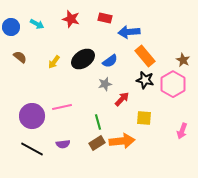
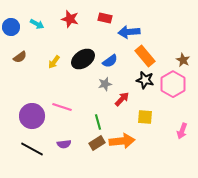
red star: moved 1 px left
brown semicircle: rotated 104 degrees clockwise
pink line: rotated 30 degrees clockwise
yellow square: moved 1 px right, 1 px up
purple semicircle: moved 1 px right
